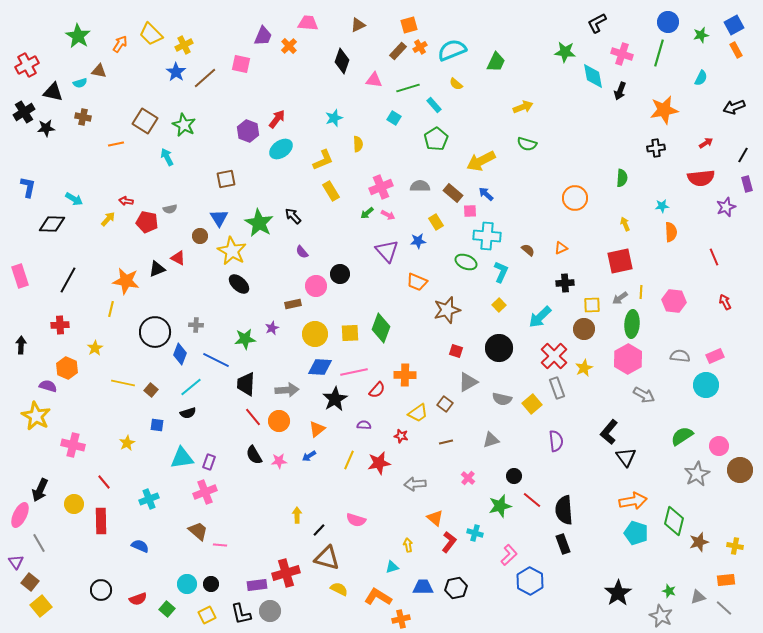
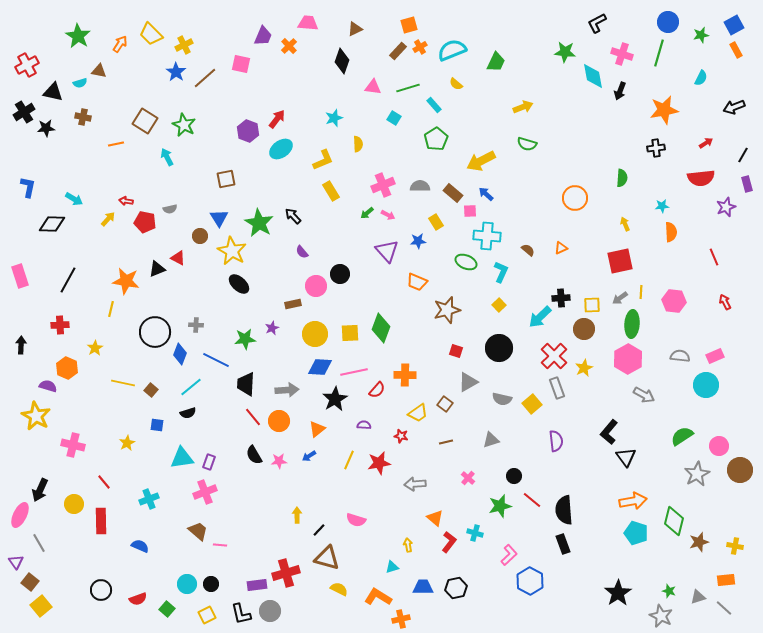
brown triangle at (358, 25): moved 3 px left, 4 px down
pink triangle at (374, 80): moved 1 px left, 7 px down
pink cross at (381, 187): moved 2 px right, 2 px up
red pentagon at (147, 222): moved 2 px left
black cross at (565, 283): moved 4 px left, 15 px down
